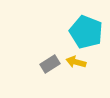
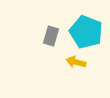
gray rectangle: moved 1 px right, 28 px up; rotated 42 degrees counterclockwise
